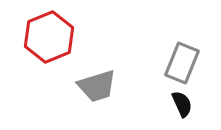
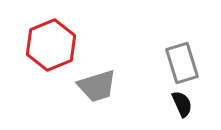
red hexagon: moved 2 px right, 8 px down
gray rectangle: rotated 39 degrees counterclockwise
